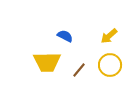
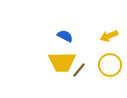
yellow arrow: rotated 18 degrees clockwise
yellow trapezoid: moved 15 px right
